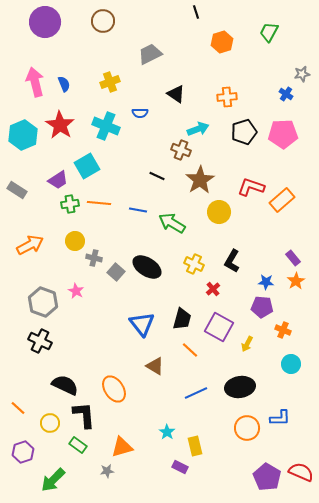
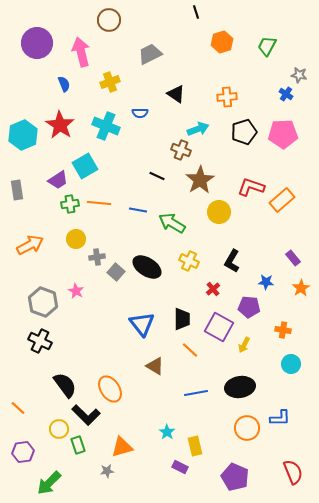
brown circle at (103, 21): moved 6 px right, 1 px up
purple circle at (45, 22): moved 8 px left, 21 px down
green trapezoid at (269, 32): moved 2 px left, 14 px down
gray star at (302, 74): moved 3 px left, 1 px down; rotated 21 degrees clockwise
pink arrow at (35, 82): moved 46 px right, 30 px up
cyan square at (87, 166): moved 2 px left
gray rectangle at (17, 190): rotated 48 degrees clockwise
yellow circle at (75, 241): moved 1 px right, 2 px up
gray cross at (94, 258): moved 3 px right, 1 px up; rotated 21 degrees counterclockwise
yellow cross at (194, 264): moved 5 px left, 3 px up
orange star at (296, 281): moved 5 px right, 7 px down
purple pentagon at (262, 307): moved 13 px left
black trapezoid at (182, 319): rotated 15 degrees counterclockwise
orange cross at (283, 330): rotated 14 degrees counterclockwise
yellow arrow at (247, 344): moved 3 px left, 1 px down
black semicircle at (65, 385): rotated 28 degrees clockwise
orange ellipse at (114, 389): moved 4 px left
blue line at (196, 393): rotated 15 degrees clockwise
black L-shape at (84, 415): moved 2 px right; rotated 140 degrees clockwise
yellow circle at (50, 423): moved 9 px right, 6 px down
green rectangle at (78, 445): rotated 36 degrees clockwise
purple hexagon at (23, 452): rotated 10 degrees clockwise
red semicircle at (301, 472): moved 8 px left; rotated 45 degrees clockwise
purple pentagon at (267, 477): moved 32 px left; rotated 8 degrees counterclockwise
green arrow at (53, 480): moved 4 px left, 3 px down
